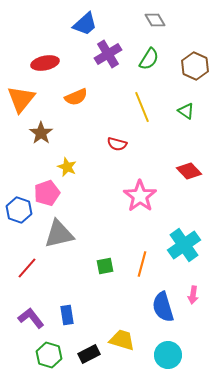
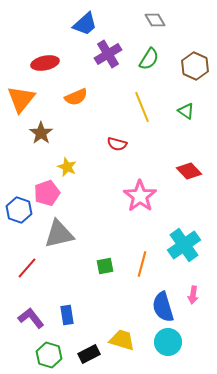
cyan circle: moved 13 px up
